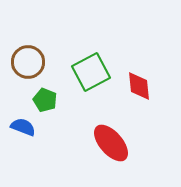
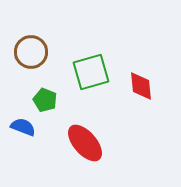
brown circle: moved 3 px right, 10 px up
green square: rotated 12 degrees clockwise
red diamond: moved 2 px right
red ellipse: moved 26 px left
